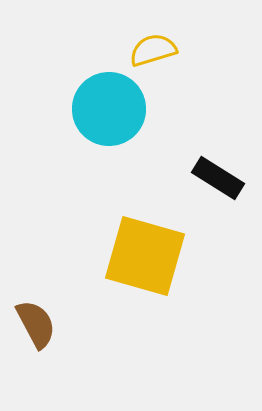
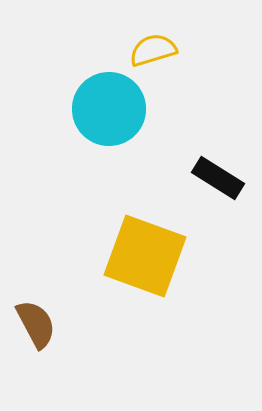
yellow square: rotated 4 degrees clockwise
